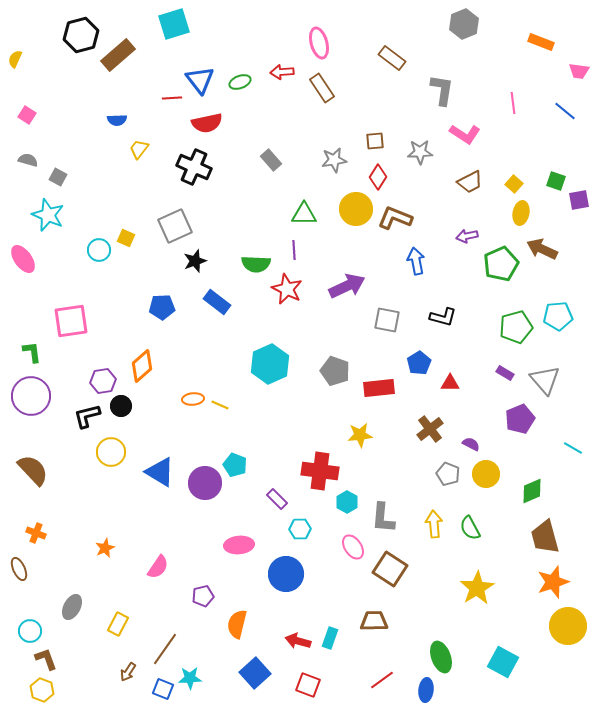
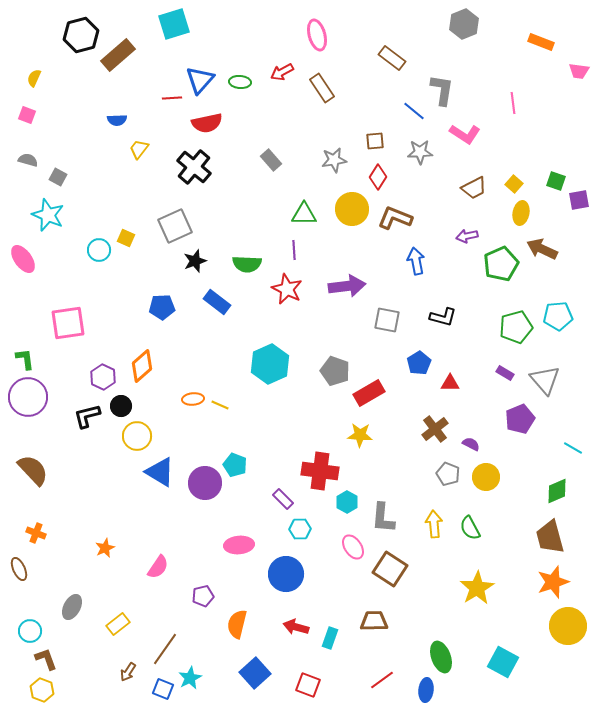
pink ellipse at (319, 43): moved 2 px left, 8 px up
yellow semicircle at (15, 59): moved 19 px right, 19 px down
red arrow at (282, 72): rotated 25 degrees counterclockwise
blue triangle at (200, 80): rotated 20 degrees clockwise
green ellipse at (240, 82): rotated 25 degrees clockwise
blue line at (565, 111): moved 151 px left
pink square at (27, 115): rotated 12 degrees counterclockwise
black cross at (194, 167): rotated 16 degrees clockwise
brown trapezoid at (470, 182): moved 4 px right, 6 px down
yellow circle at (356, 209): moved 4 px left
green semicircle at (256, 264): moved 9 px left
purple arrow at (347, 286): rotated 18 degrees clockwise
pink square at (71, 321): moved 3 px left, 2 px down
green L-shape at (32, 352): moved 7 px left, 7 px down
purple hexagon at (103, 381): moved 4 px up; rotated 25 degrees counterclockwise
red rectangle at (379, 388): moved 10 px left, 5 px down; rotated 24 degrees counterclockwise
purple circle at (31, 396): moved 3 px left, 1 px down
brown cross at (430, 429): moved 5 px right
yellow star at (360, 435): rotated 10 degrees clockwise
yellow circle at (111, 452): moved 26 px right, 16 px up
yellow circle at (486, 474): moved 3 px down
green diamond at (532, 491): moved 25 px right
purple rectangle at (277, 499): moved 6 px right
brown trapezoid at (545, 537): moved 5 px right
yellow rectangle at (118, 624): rotated 25 degrees clockwise
red arrow at (298, 641): moved 2 px left, 14 px up
cyan star at (190, 678): rotated 25 degrees counterclockwise
